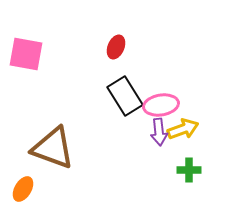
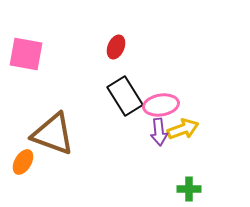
brown triangle: moved 14 px up
green cross: moved 19 px down
orange ellipse: moved 27 px up
